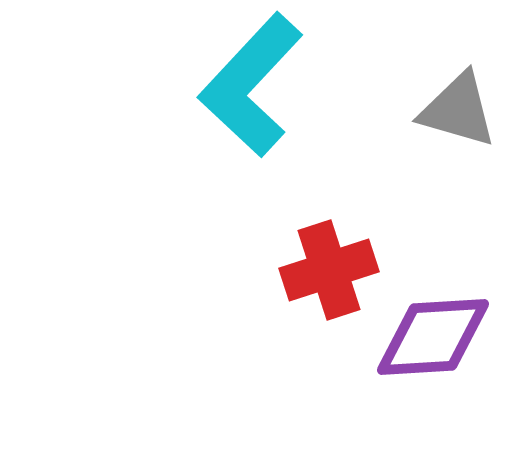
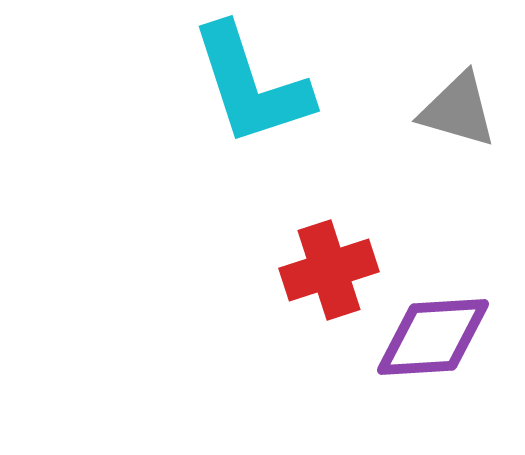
cyan L-shape: rotated 61 degrees counterclockwise
